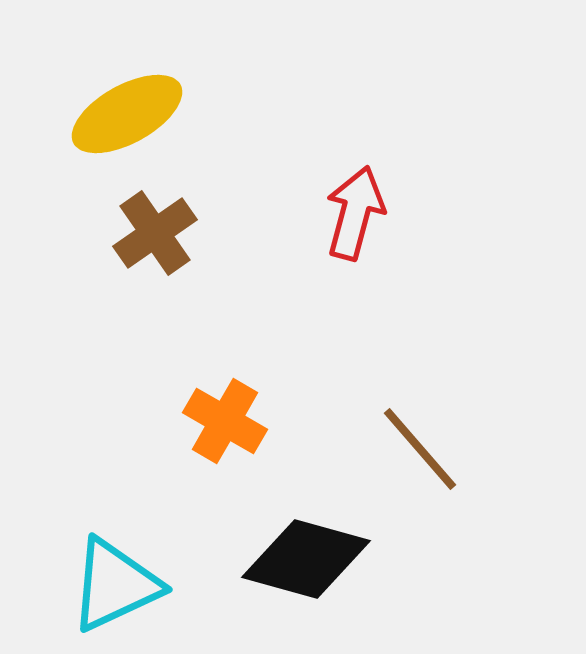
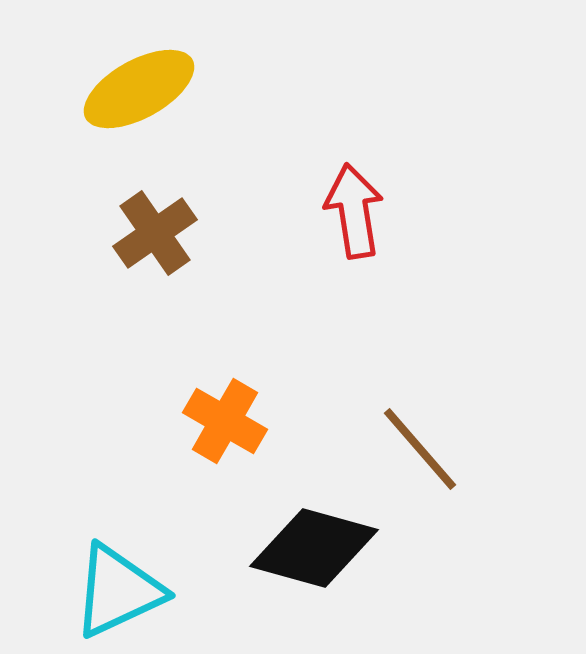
yellow ellipse: moved 12 px right, 25 px up
red arrow: moved 1 px left, 2 px up; rotated 24 degrees counterclockwise
black diamond: moved 8 px right, 11 px up
cyan triangle: moved 3 px right, 6 px down
